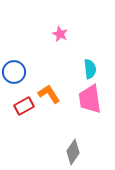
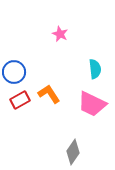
cyan semicircle: moved 5 px right
pink trapezoid: moved 2 px right, 5 px down; rotated 56 degrees counterclockwise
red rectangle: moved 4 px left, 6 px up
